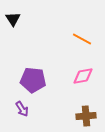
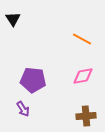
purple arrow: moved 1 px right
